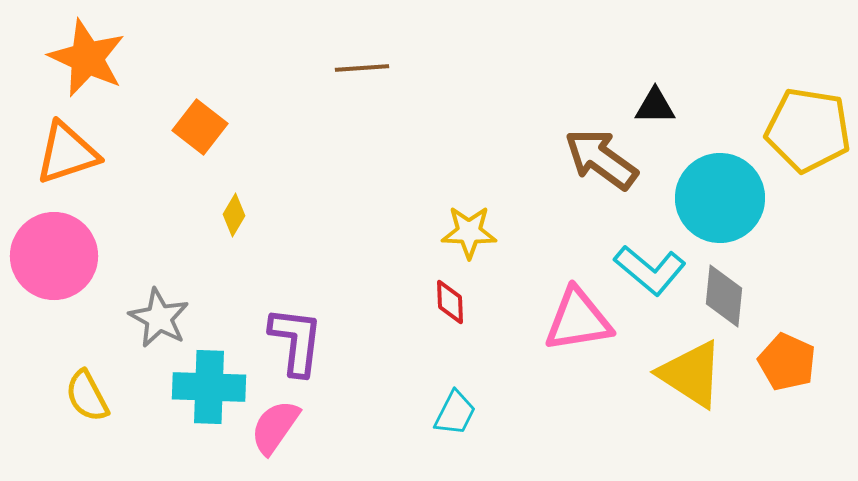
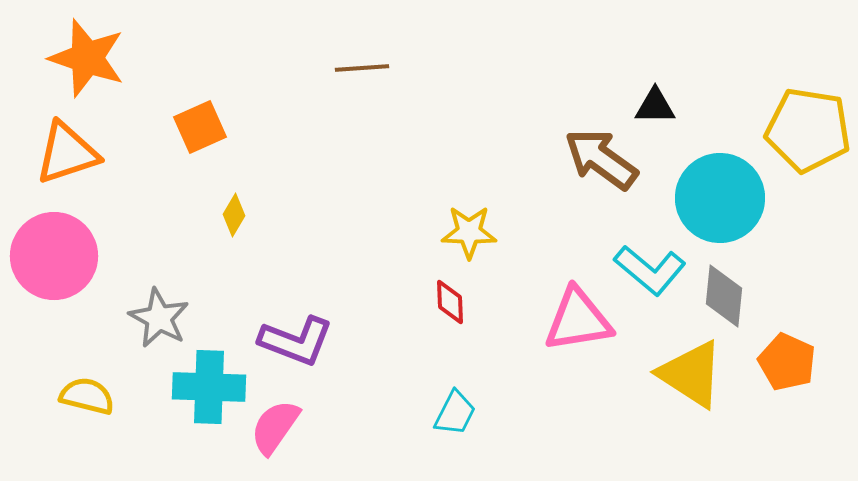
orange star: rotated 6 degrees counterclockwise
orange square: rotated 28 degrees clockwise
purple L-shape: rotated 104 degrees clockwise
yellow semicircle: rotated 132 degrees clockwise
